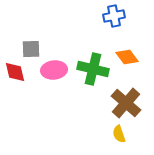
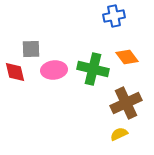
brown cross: rotated 24 degrees clockwise
yellow semicircle: rotated 84 degrees clockwise
